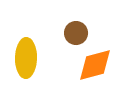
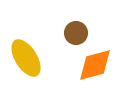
yellow ellipse: rotated 33 degrees counterclockwise
